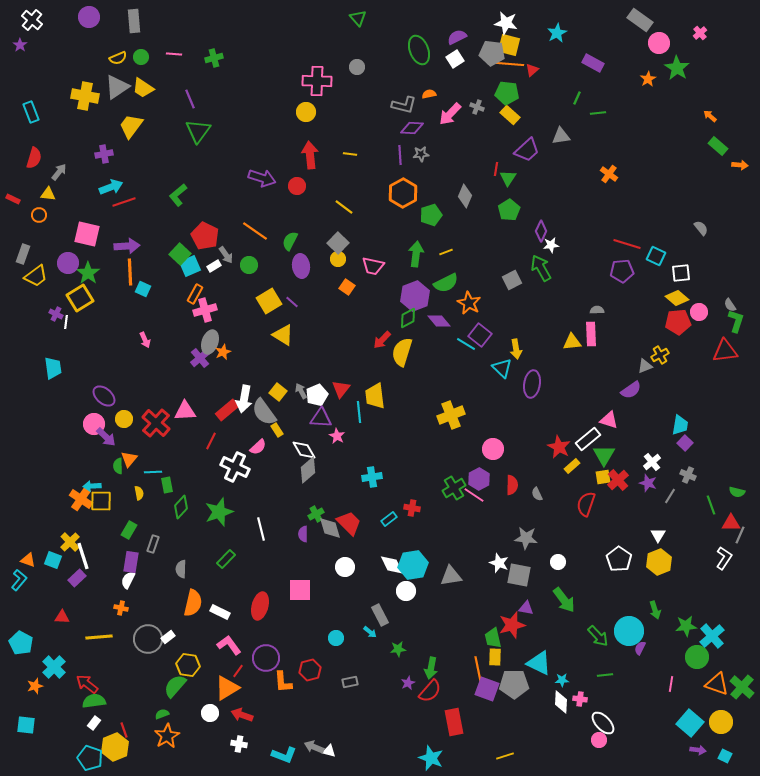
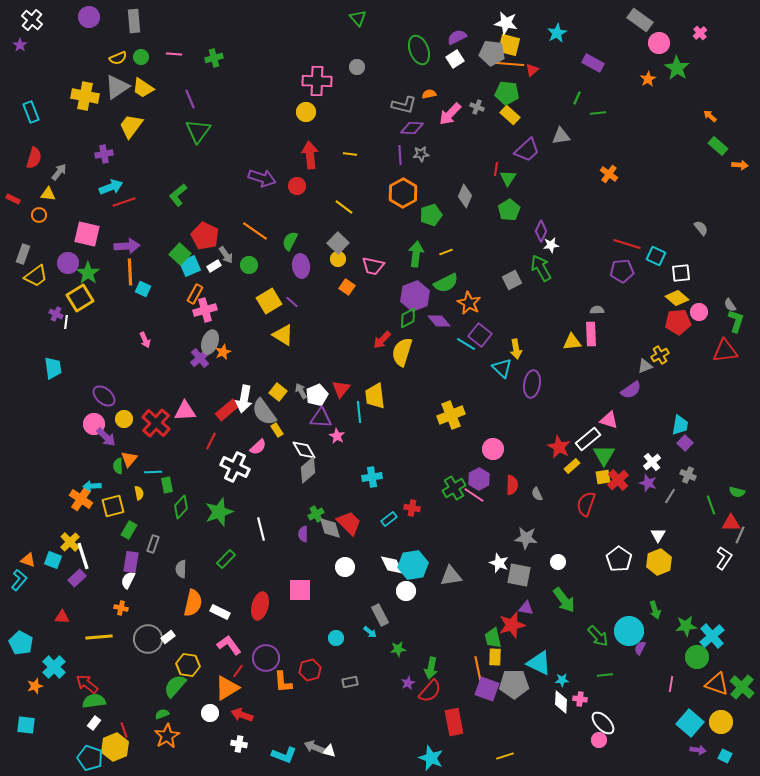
yellow square at (101, 501): moved 12 px right, 5 px down; rotated 15 degrees counterclockwise
